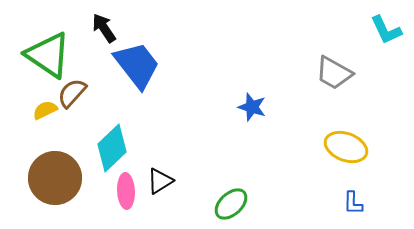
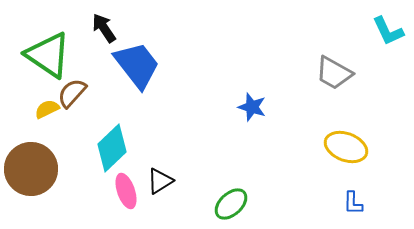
cyan L-shape: moved 2 px right, 1 px down
yellow semicircle: moved 2 px right, 1 px up
brown circle: moved 24 px left, 9 px up
pink ellipse: rotated 16 degrees counterclockwise
